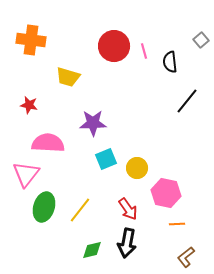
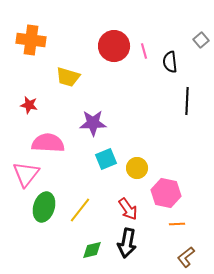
black line: rotated 36 degrees counterclockwise
